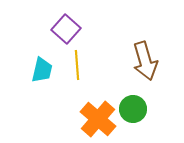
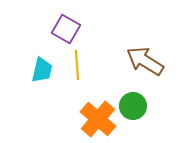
purple square: rotated 12 degrees counterclockwise
brown arrow: rotated 138 degrees clockwise
green circle: moved 3 px up
